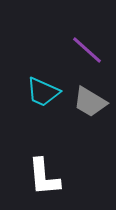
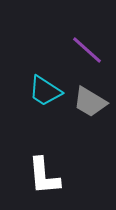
cyan trapezoid: moved 2 px right, 1 px up; rotated 9 degrees clockwise
white L-shape: moved 1 px up
